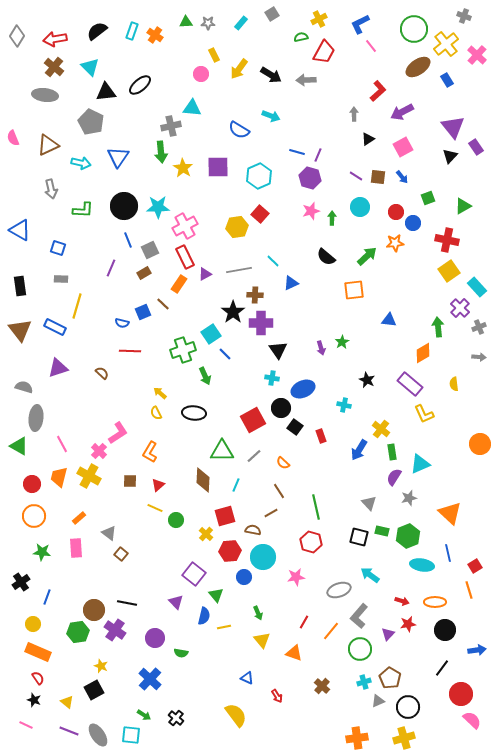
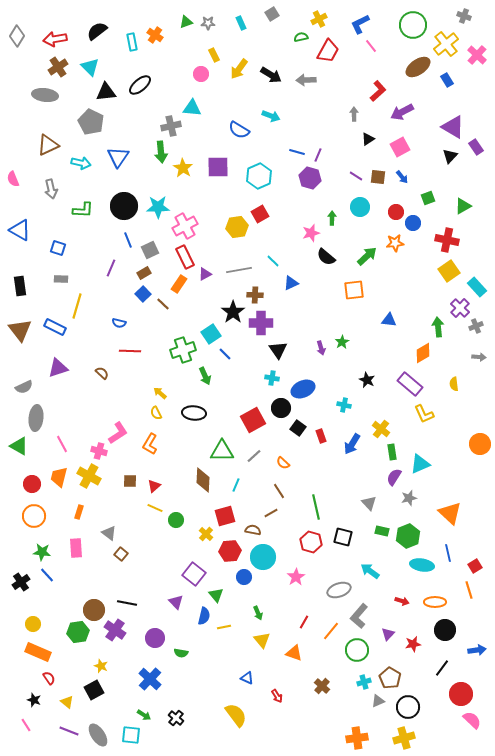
green triangle at (186, 22): rotated 16 degrees counterclockwise
cyan rectangle at (241, 23): rotated 64 degrees counterclockwise
green circle at (414, 29): moved 1 px left, 4 px up
cyan rectangle at (132, 31): moved 11 px down; rotated 30 degrees counterclockwise
red trapezoid at (324, 52): moved 4 px right, 1 px up
brown cross at (54, 67): moved 4 px right; rotated 18 degrees clockwise
purple triangle at (453, 127): rotated 20 degrees counterclockwise
pink semicircle at (13, 138): moved 41 px down
pink square at (403, 147): moved 3 px left
pink star at (311, 211): moved 22 px down
red square at (260, 214): rotated 18 degrees clockwise
blue square at (143, 312): moved 18 px up; rotated 21 degrees counterclockwise
blue semicircle at (122, 323): moved 3 px left
gray cross at (479, 327): moved 3 px left, 1 px up
gray semicircle at (24, 387): rotated 138 degrees clockwise
black square at (295, 427): moved 3 px right, 1 px down
blue arrow at (359, 450): moved 7 px left, 6 px up
pink cross at (99, 451): rotated 28 degrees counterclockwise
orange L-shape at (150, 452): moved 8 px up
red triangle at (158, 485): moved 4 px left, 1 px down
orange rectangle at (79, 518): moved 6 px up; rotated 32 degrees counterclockwise
black square at (359, 537): moved 16 px left
cyan arrow at (370, 575): moved 4 px up
pink star at (296, 577): rotated 24 degrees counterclockwise
blue line at (47, 597): moved 22 px up; rotated 63 degrees counterclockwise
red star at (408, 624): moved 5 px right, 20 px down
green circle at (360, 649): moved 3 px left, 1 px down
red semicircle at (38, 678): moved 11 px right
pink line at (26, 725): rotated 32 degrees clockwise
